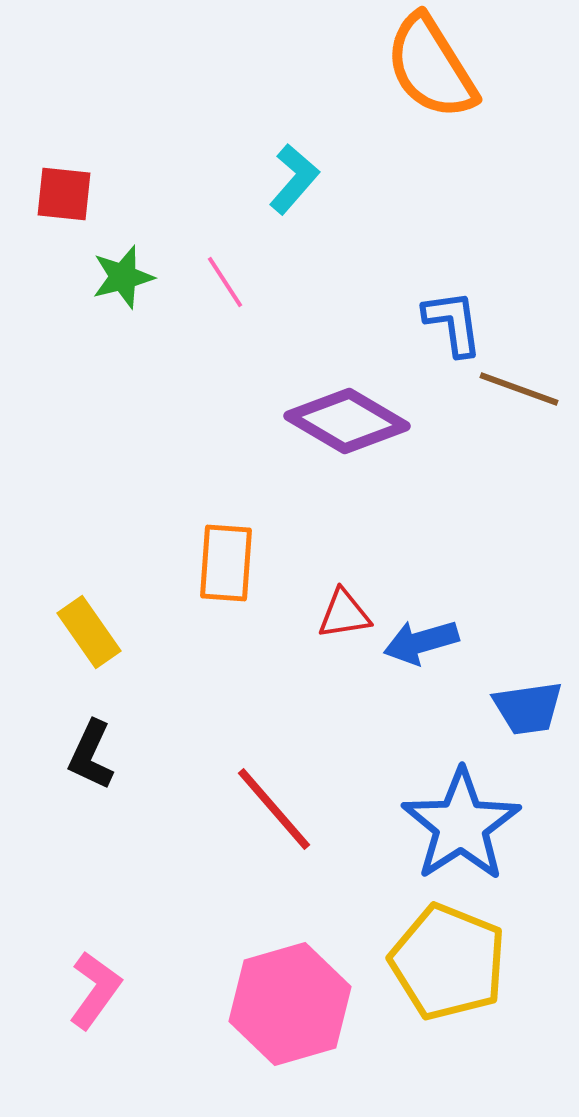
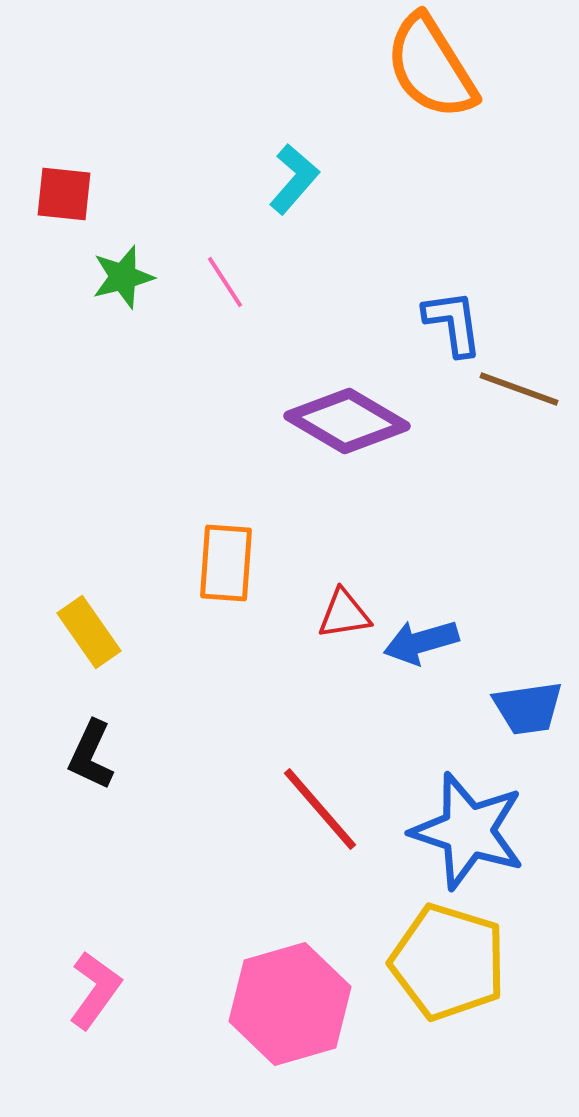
red line: moved 46 px right
blue star: moved 7 px right, 6 px down; rotated 21 degrees counterclockwise
yellow pentagon: rotated 5 degrees counterclockwise
